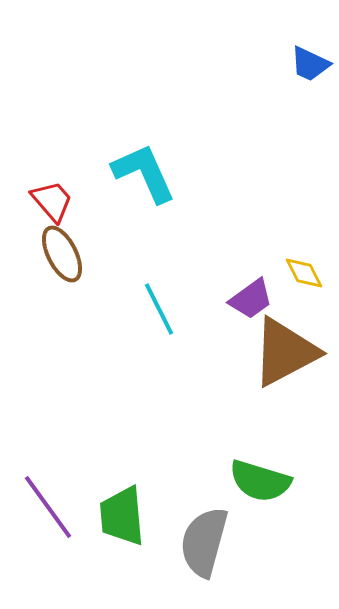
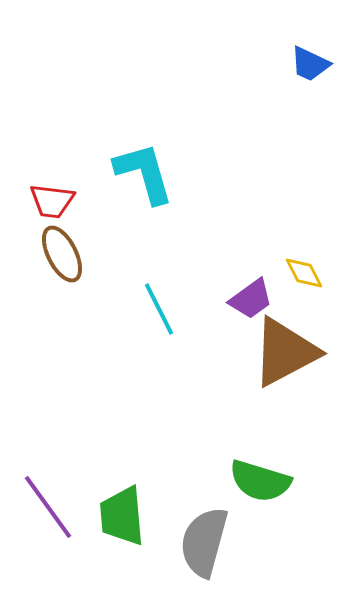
cyan L-shape: rotated 8 degrees clockwise
red trapezoid: rotated 138 degrees clockwise
